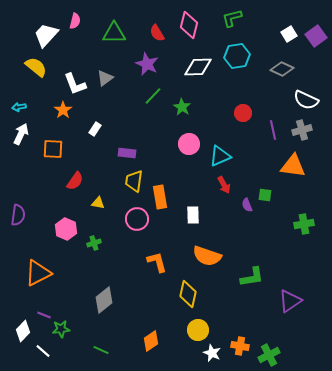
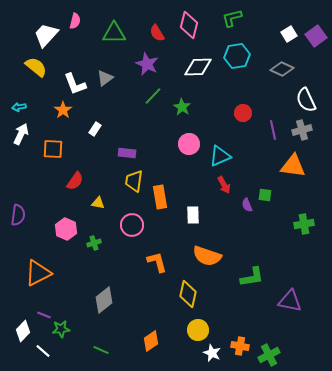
white semicircle at (306, 100): rotated 40 degrees clockwise
pink circle at (137, 219): moved 5 px left, 6 px down
purple triangle at (290, 301): rotated 45 degrees clockwise
